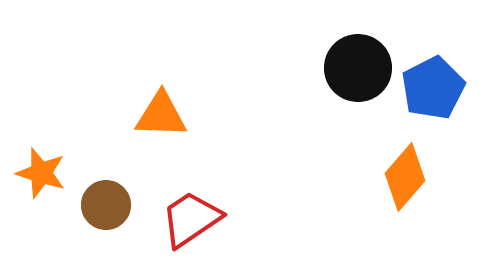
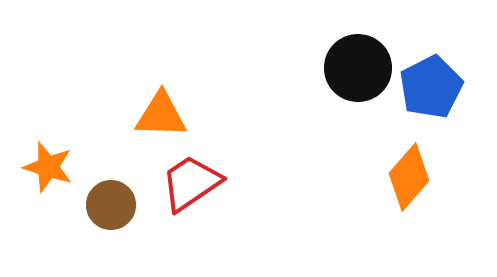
blue pentagon: moved 2 px left, 1 px up
orange star: moved 7 px right, 6 px up
orange diamond: moved 4 px right
brown circle: moved 5 px right
red trapezoid: moved 36 px up
